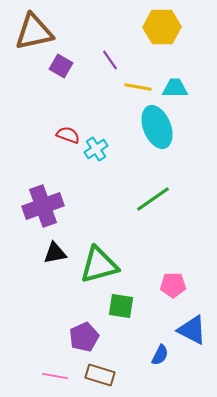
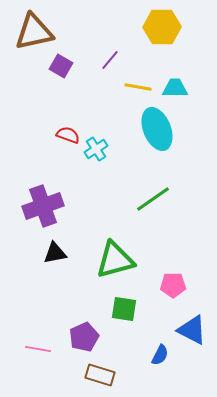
purple line: rotated 75 degrees clockwise
cyan ellipse: moved 2 px down
green triangle: moved 16 px right, 5 px up
green square: moved 3 px right, 3 px down
pink line: moved 17 px left, 27 px up
